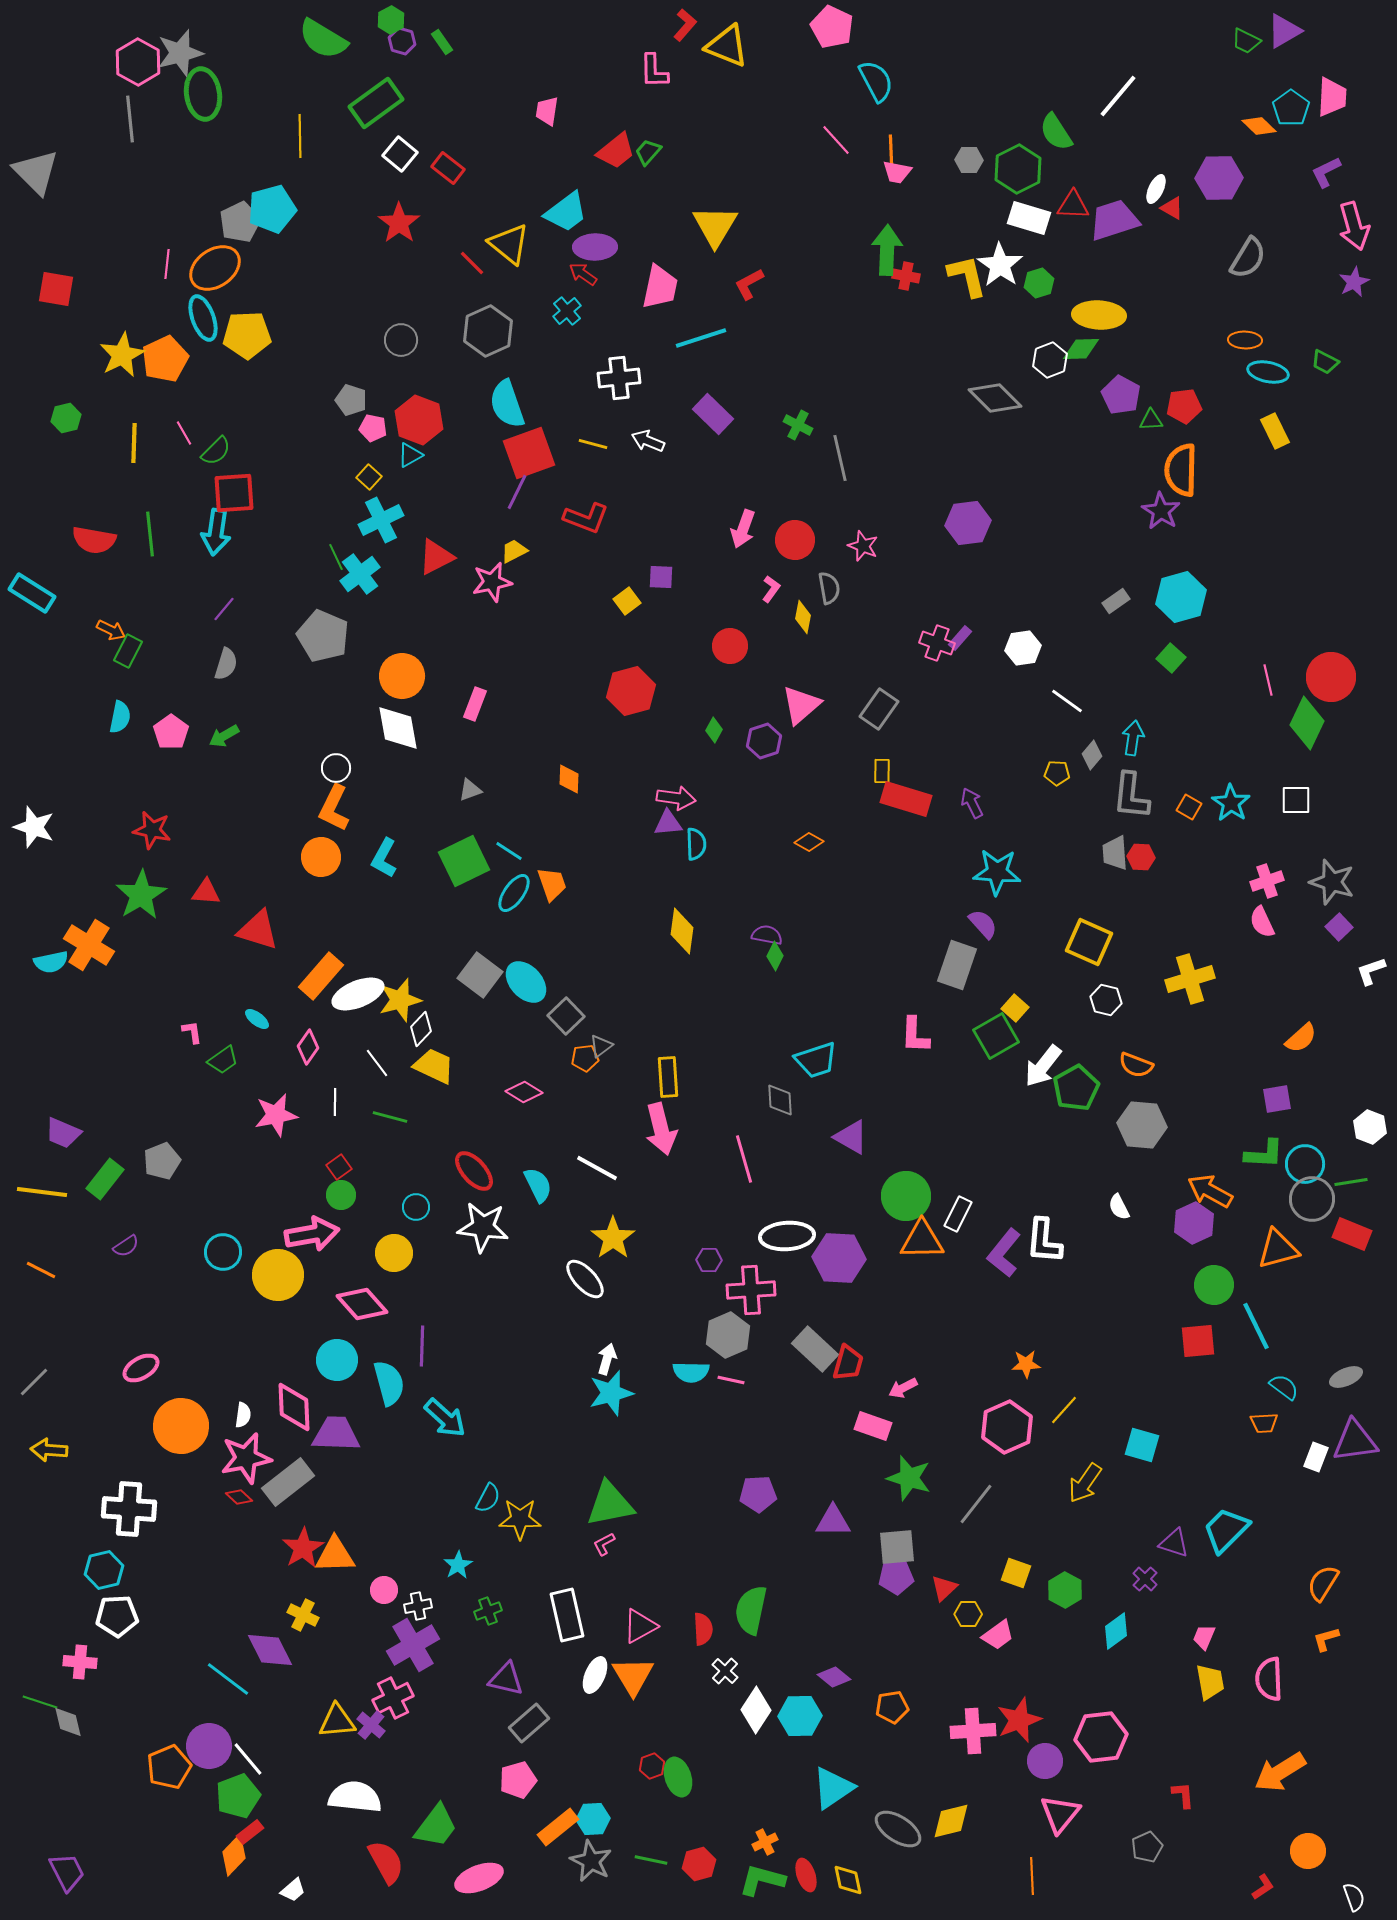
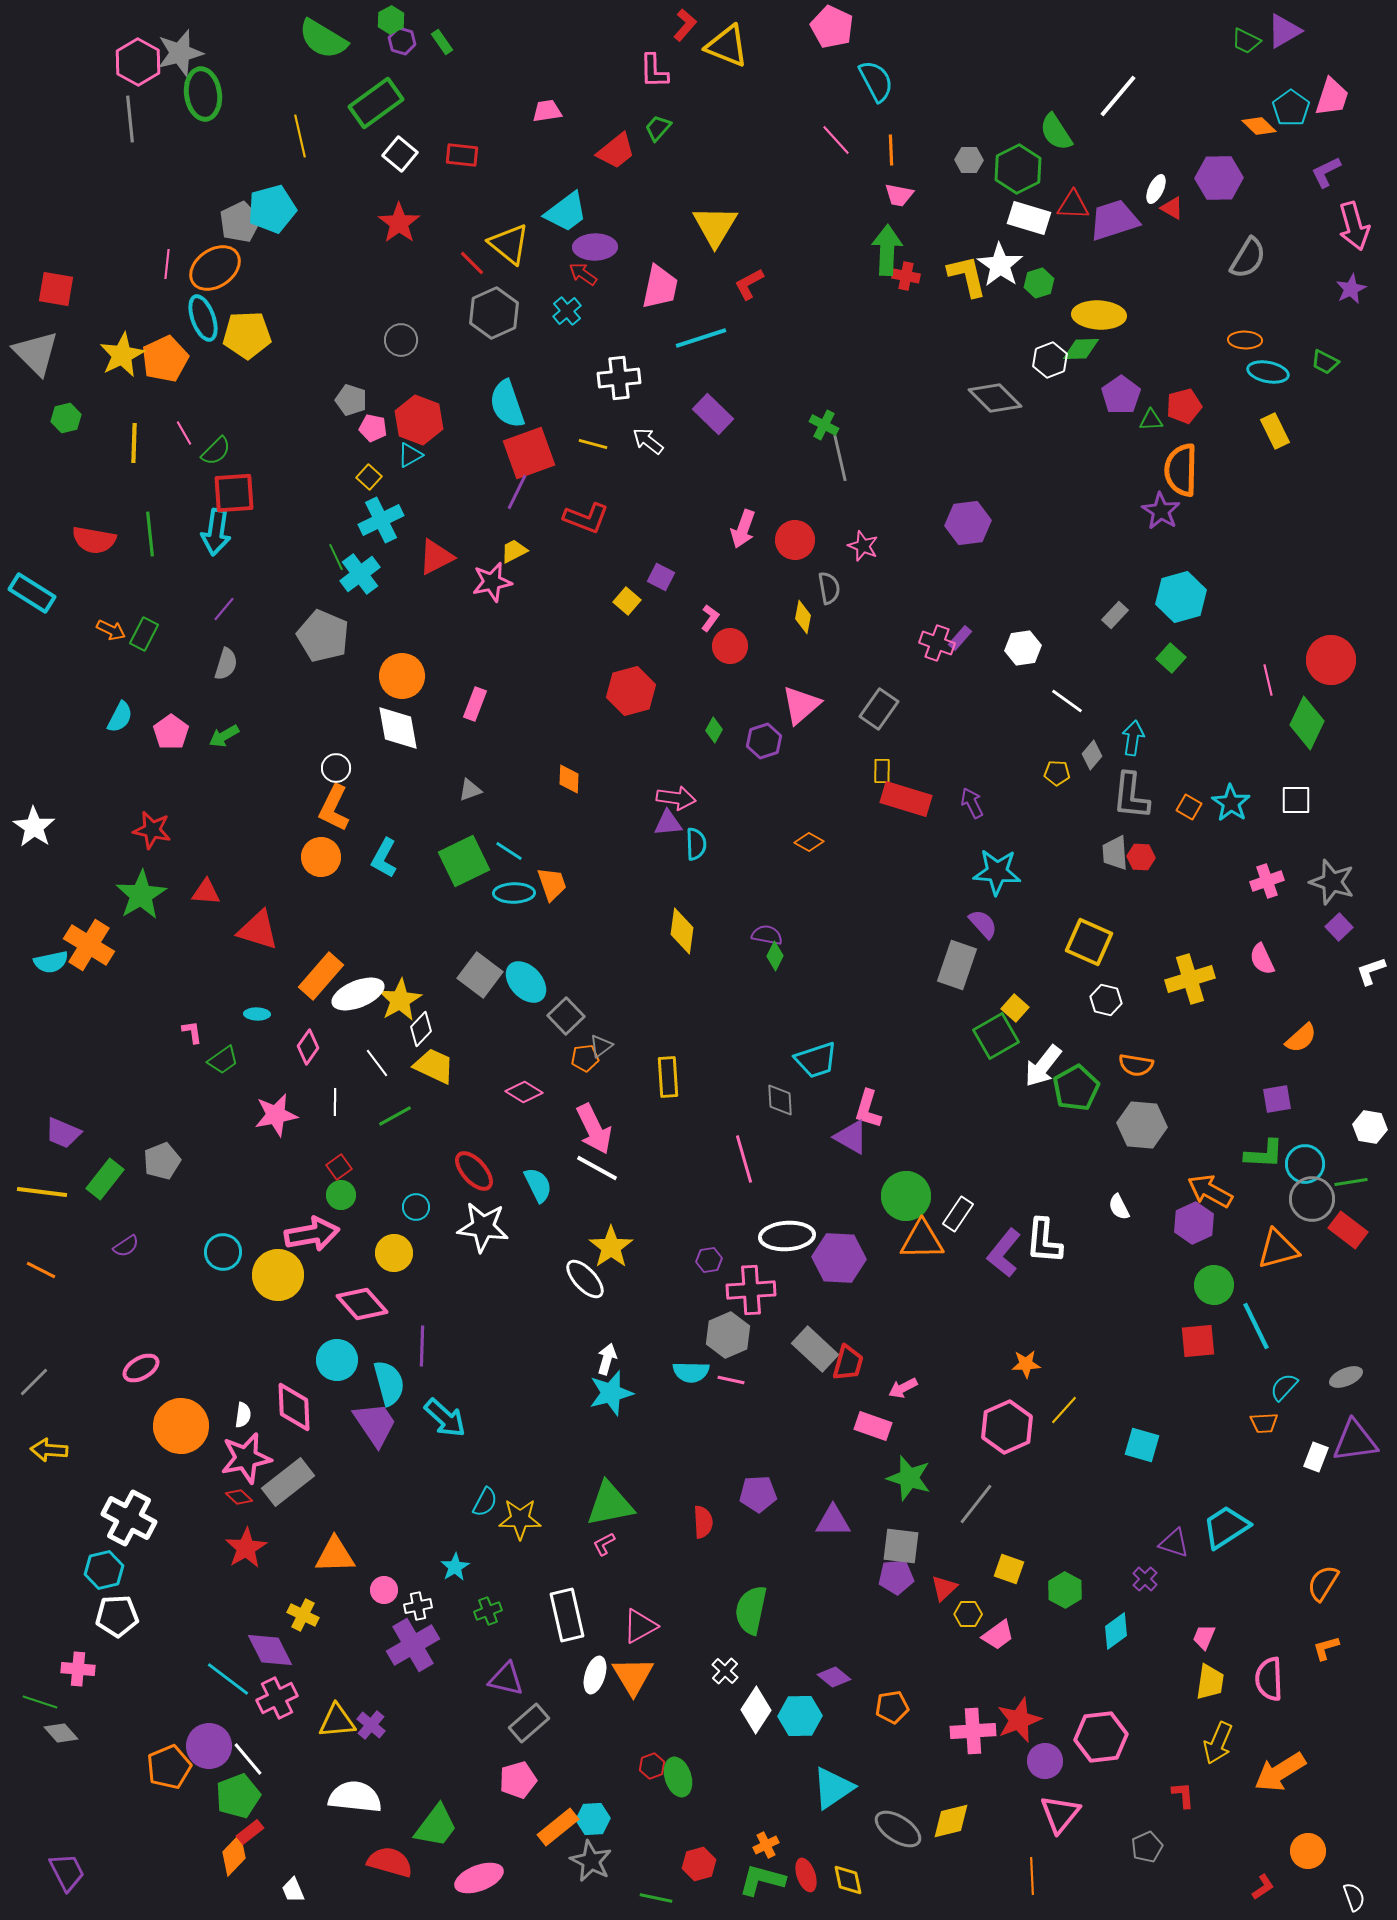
pink trapezoid at (1332, 97): rotated 15 degrees clockwise
pink trapezoid at (547, 111): rotated 72 degrees clockwise
yellow line at (300, 136): rotated 12 degrees counterclockwise
green trapezoid at (648, 152): moved 10 px right, 24 px up
red rectangle at (448, 168): moved 14 px right, 13 px up; rotated 32 degrees counterclockwise
gray triangle at (36, 172): moved 181 px down
pink trapezoid at (897, 172): moved 2 px right, 23 px down
purple star at (1354, 282): moved 3 px left, 7 px down
gray hexagon at (488, 331): moved 6 px right, 18 px up
purple pentagon at (1121, 395): rotated 9 degrees clockwise
red pentagon at (1184, 406): rotated 8 degrees counterclockwise
green cross at (798, 425): moved 26 px right
white arrow at (648, 441): rotated 16 degrees clockwise
purple square at (661, 577): rotated 24 degrees clockwise
pink L-shape at (771, 589): moved 61 px left, 29 px down
yellow square at (627, 601): rotated 12 degrees counterclockwise
gray rectangle at (1116, 601): moved 1 px left, 14 px down; rotated 12 degrees counterclockwise
green rectangle at (128, 651): moved 16 px right, 17 px up
red circle at (1331, 677): moved 17 px up
cyan semicircle at (120, 717): rotated 16 degrees clockwise
white star at (34, 827): rotated 15 degrees clockwise
cyan ellipse at (514, 893): rotated 54 degrees clockwise
pink semicircle at (1262, 922): moved 37 px down
yellow star at (400, 1000): rotated 15 degrees counterclockwise
cyan ellipse at (257, 1019): moved 5 px up; rotated 35 degrees counterclockwise
pink L-shape at (915, 1035): moved 47 px left, 74 px down; rotated 15 degrees clockwise
orange semicircle at (1136, 1065): rotated 12 degrees counterclockwise
green line at (390, 1117): moved 5 px right, 1 px up; rotated 44 degrees counterclockwise
white hexagon at (1370, 1127): rotated 12 degrees counterclockwise
pink arrow at (661, 1129): moved 67 px left; rotated 12 degrees counterclockwise
white rectangle at (958, 1214): rotated 8 degrees clockwise
red rectangle at (1352, 1234): moved 4 px left, 4 px up; rotated 15 degrees clockwise
yellow star at (613, 1238): moved 2 px left, 9 px down
purple hexagon at (709, 1260): rotated 10 degrees counterclockwise
cyan semicircle at (1284, 1387): rotated 84 degrees counterclockwise
purple trapezoid at (336, 1434): moved 39 px right, 10 px up; rotated 54 degrees clockwise
yellow arrow at (1085, 1483): moved 133 px right, 260 px down; rotated 12 degrees counterclockwise
cyan semicircle at (488, 1498): moved 3 px left, 4 px down
white cross at (129, 1509): moved 9 px down; rotated 24 degrees clockwise
cyan trapezoid at (1226, 1530): moved 3 px up; rotated 12 degrees clockwise
gray square at (897, 1547): moved 4 px right, 1 px up; rotated 12 degrees clockwise
red star at (303, 1548): moved 57 px left
cyan star at (458, 1565): moved 3 px left, 2 px down
yellow square at (1016, 1573): moved 7 px left, 4 px up
red semicircle at (703, 1629): moved 107 px up
orange L-shape at (1326, 1639): moved 9 px down
pink cross at (80, 1662): moved 2 px left, 7 px down
white ellipse at (595, 1675): rotated 6 degrees counterclockwise
yellow trapezoid at (1210, 1682): rotated 18 degrees clockwise
pink cross at (393, 1698): moved 116 px left
gray diamond at (68, 1722): moved 7 px left, 11 px down; rotated 28 degrees counterclockwise
orange cross at (765, 1842): moved 1 px right, 3 px down
green line at (651, 1860): moved 5 px right, 38 px down
red semicircle at (386, 1862): moved 4 px right; rotated 45 degrees counterclockwise
white trapezoid at (293, 1890): rotated 108 degrees clockwise
